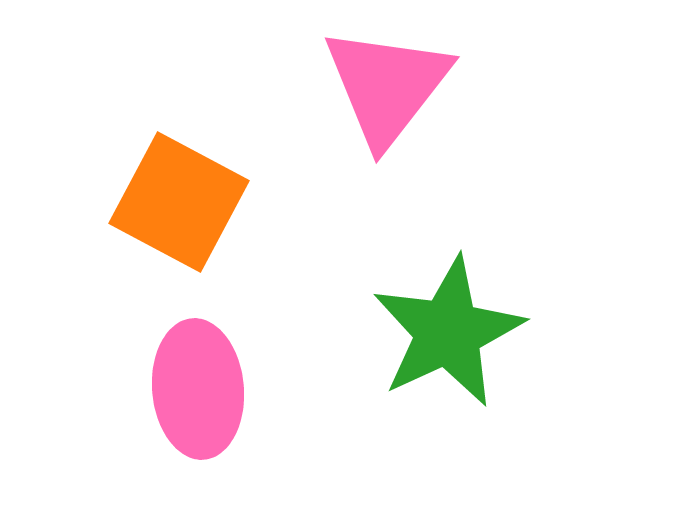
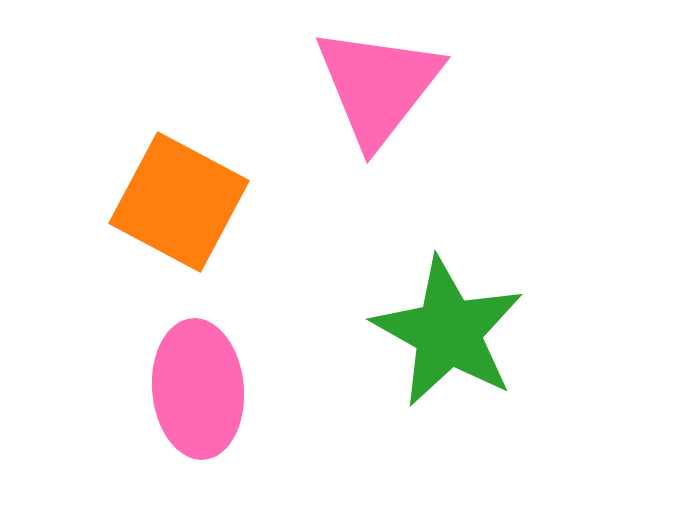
pink triangle: moved 9 px left
green star: rotated 18 degrees counterclockwise
